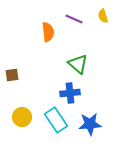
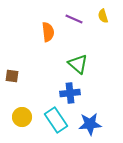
brown square: moved 1 px down; rotated 16 degrees clockwise
